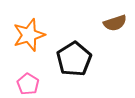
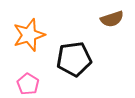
brown semicircle: moved 3 px left, 4 px up
black pentagon: rotated 24 degrees clockwise
